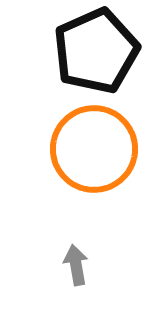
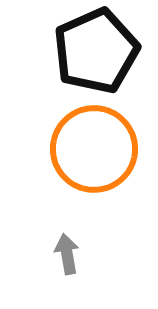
gray arrow: moved 9 px left, 11 px up
